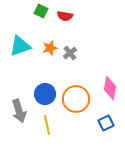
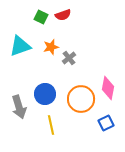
green square: moved 6 px down
red semicircle: moved 2 px left, 1 px up; rotated 28 degrees counterclockwise
orange star: moved 1 px right, 1 px up
gray cross: moved 1 px left, 5 px down
pink diamond: moved 2 px left
orange circle: moved 5 px right
gray arrow: moved 4 px up
yellow line: moved 4 px right
